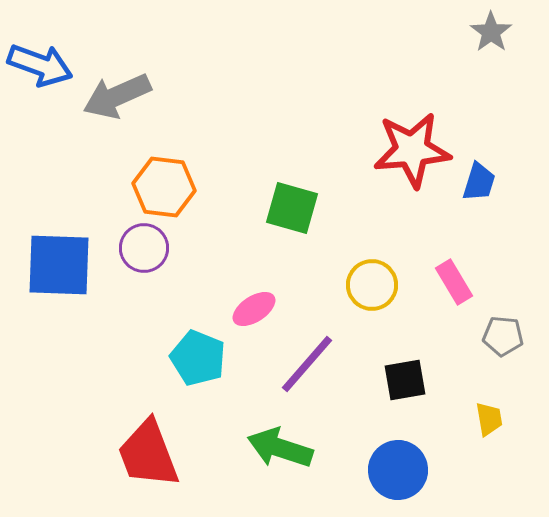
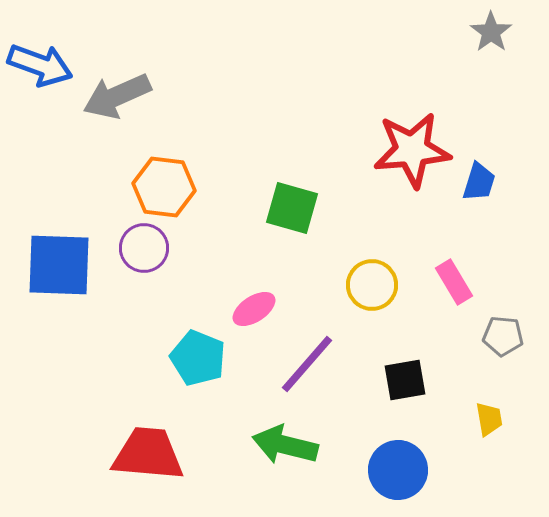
green arrow: moved 5 px right, 3 px up; rotated 4 degrees counterclockwise
red trapezoid: rotated 116 degrees clockwise
